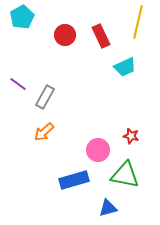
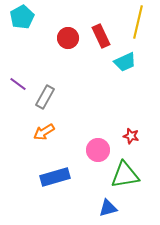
red circle: moved 3 px right, 3 px down
cyan trapezoid: moved 5 px up
orange arrow: rotated 10 degrees clockwise
green triangle: rotated 20 degrees counterclockwise
blue rectangle: moved 19 px left, 3 px up
